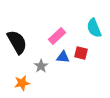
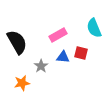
pink rectangle: moved 1 px right, 1 px up; rotated 12 degrees clockwise
